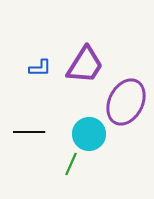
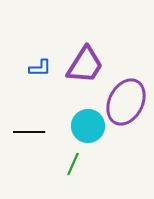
cyan circle: moved 1 px left, 8 px up
green line: moved 2 px right
